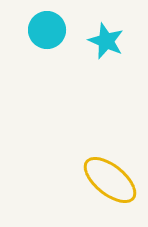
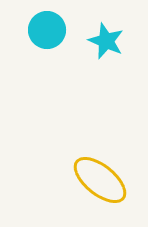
yellow ellipse: moved 10 px left
